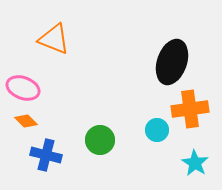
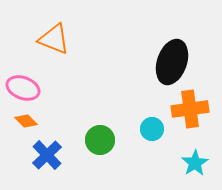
cyan circle: moved 5 px left, 1 px up
blue cross: moved 1 px right; rotated 32 degrees clockwise
cyan star: rotated 8 degrees clockwise
